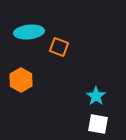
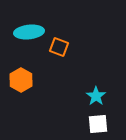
white square: rotated 15 degrees counterclockwise
